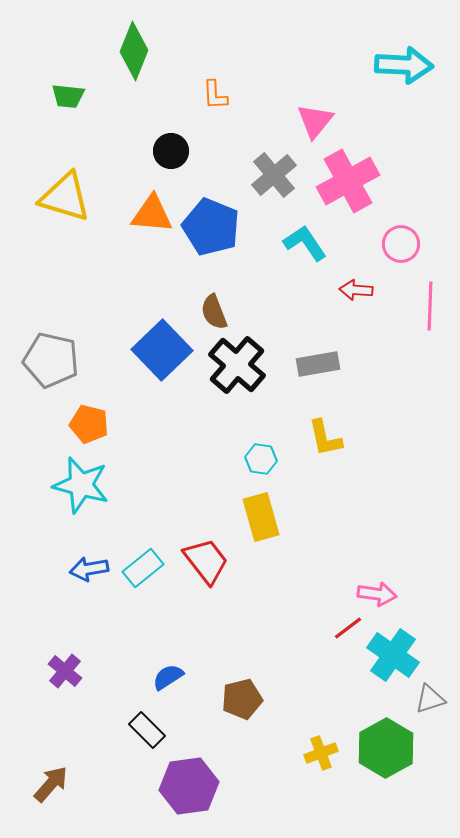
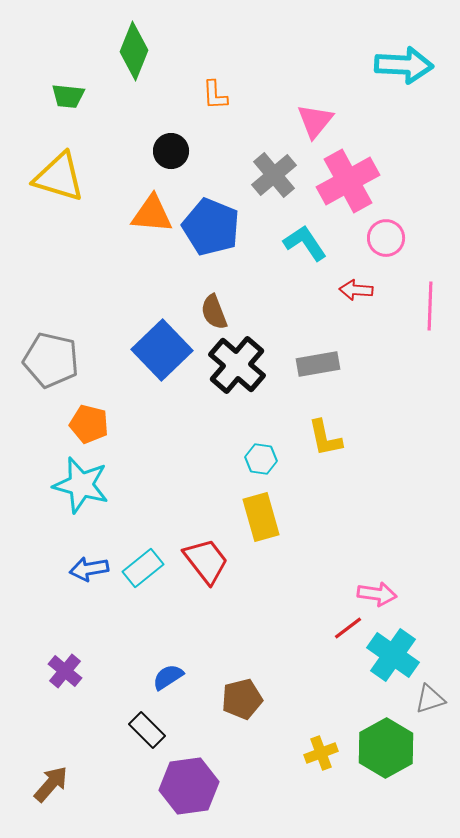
yellow triangle: moved 6 px left, 20 px up
pink circle: moved 15 px left, 6 px up
